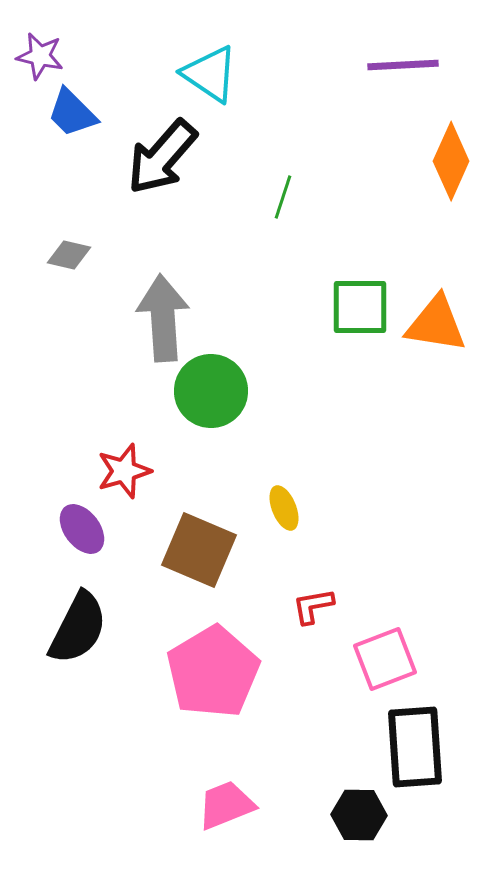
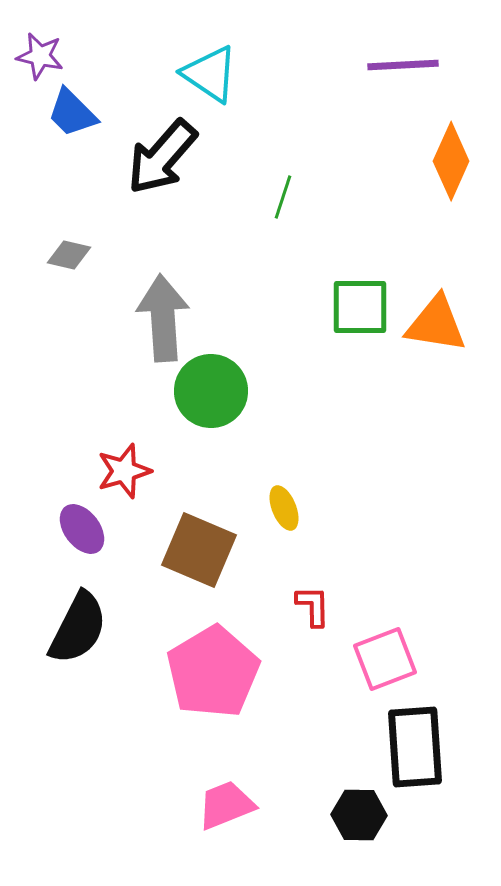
red L-shape: rotated 99 degrees clockwise
